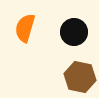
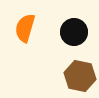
brown hexagon: moved 1 px up
